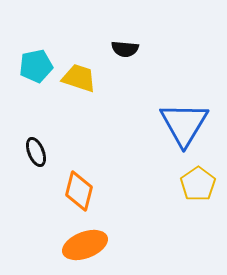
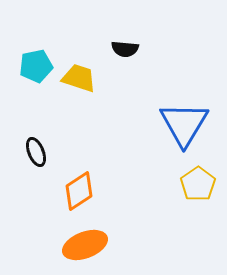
orange diamond: rotated 42 degrees clockwise
